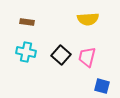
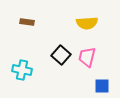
yellow semicircle: moved 1 px left, 4 px down
cyan cross: moved 4 px left, 18 px down
blue square: rotated 14 degrees counterclockwise
